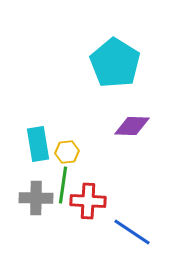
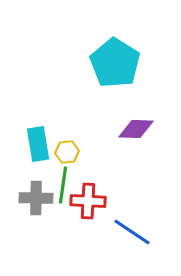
purple diamond: moved 4 px right, 3 px down
